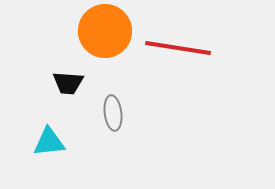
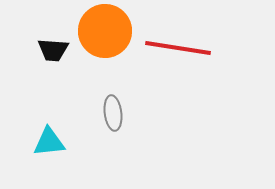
black trapezoid: moved 15 px left, 33 px up
